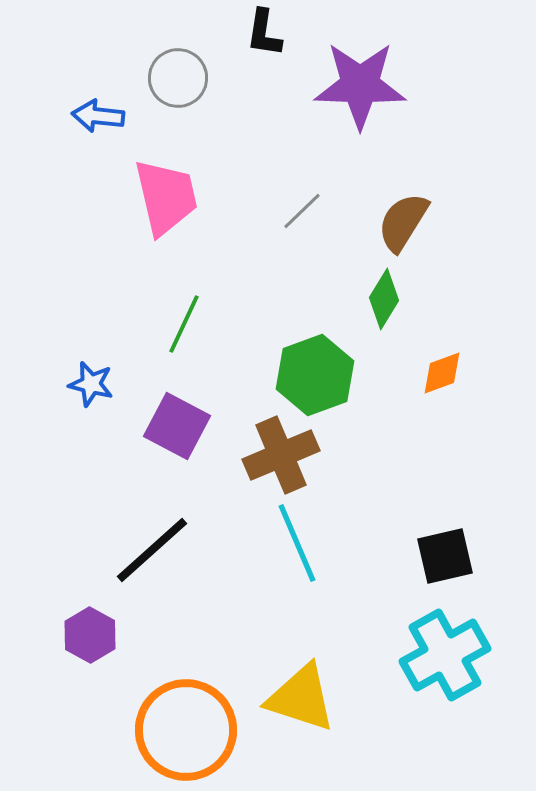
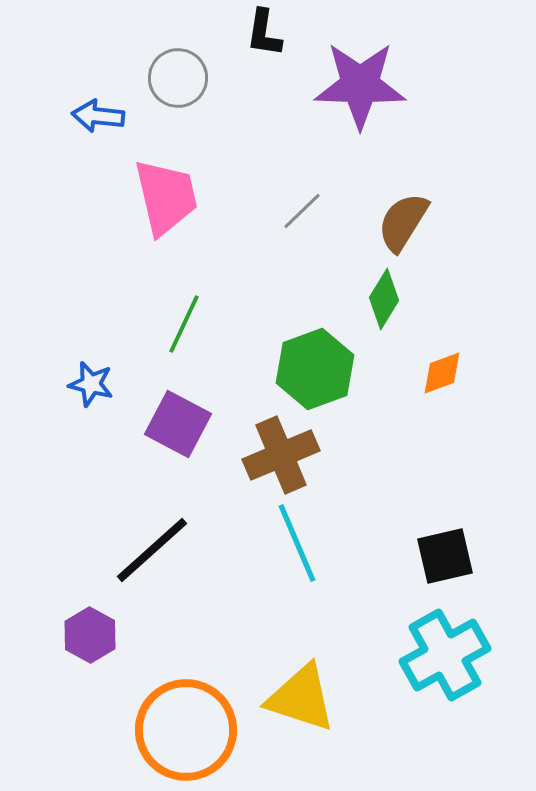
green hexagon: moved 6 px up
purple square: moved 1 px right, 2 px up
